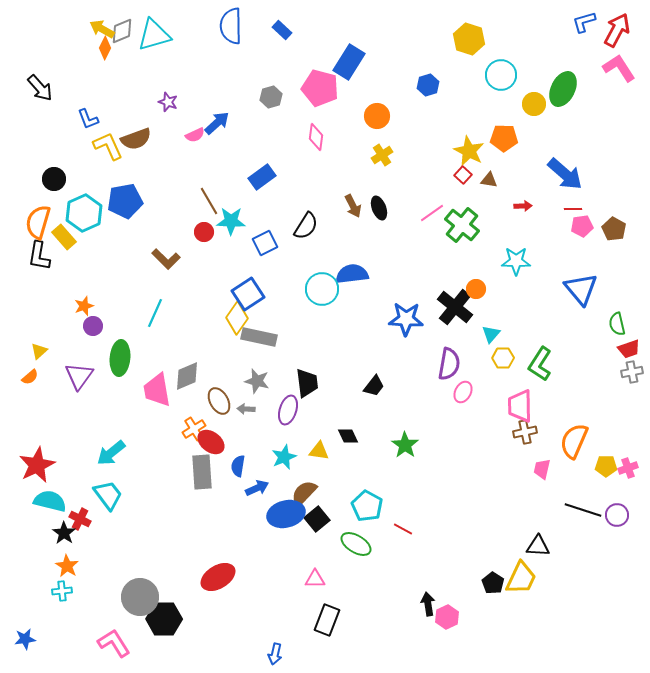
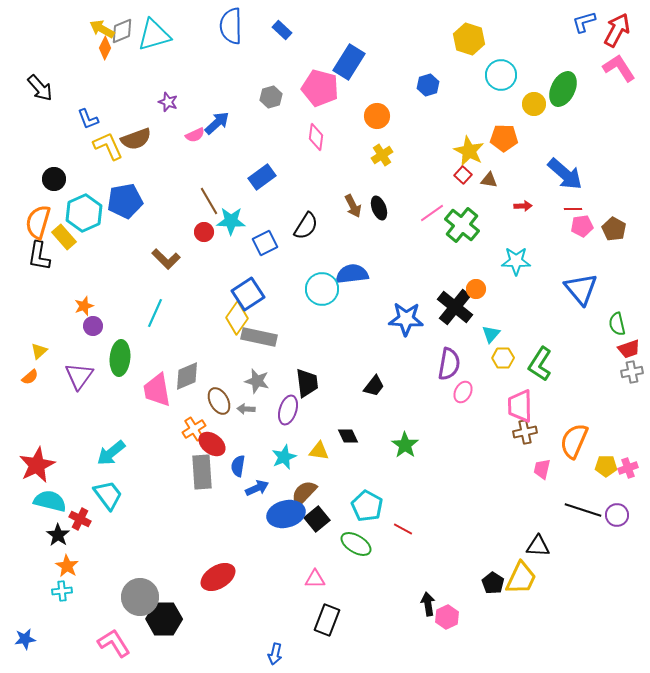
red ellipse at (211, 442): moved 1 px right, 2 px down
black star at (64, 533): moved 6 px left, 2 px down
